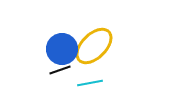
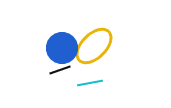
blue circle: moved 1 px up
